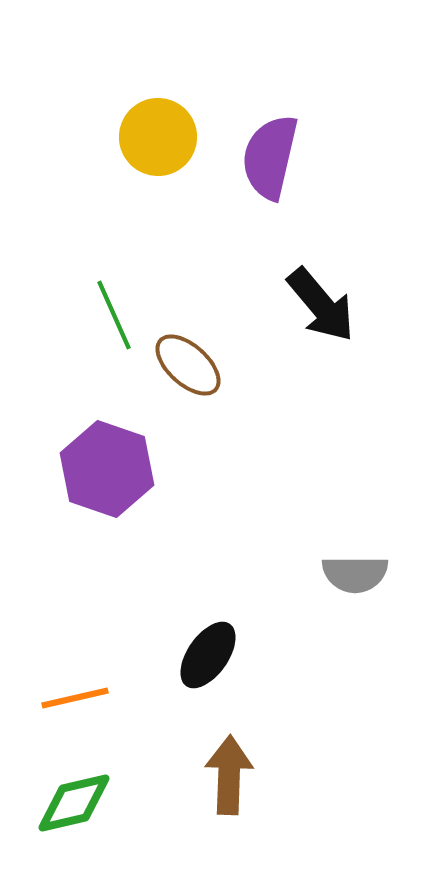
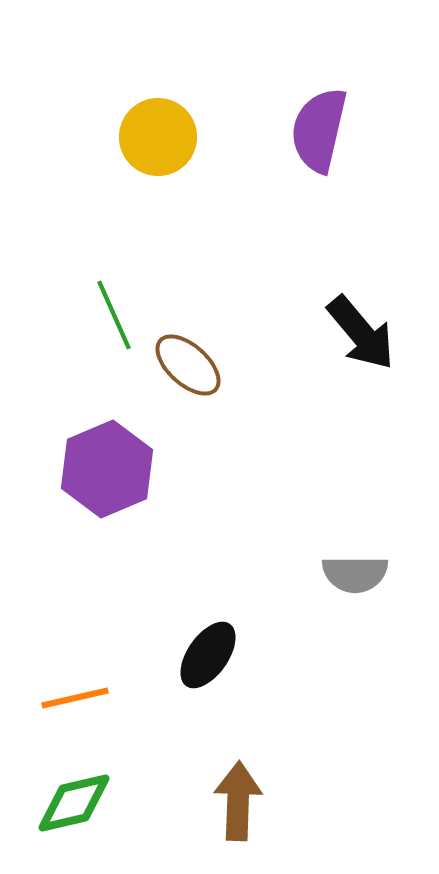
purple semicircle: moved 49 px right, 27 px up
black arrow: moved 40 px right, 28 px down
purple hexagon: rotated 18 degrees clockwise
brown arrow: moved 9 px right, 26 px down
